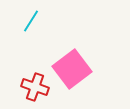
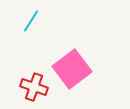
red cross: moved 1 px left
